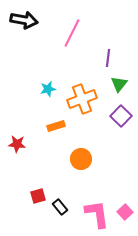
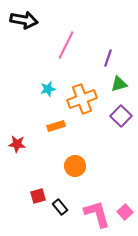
pink line: moved 6 px left, 12 px down
purple line: rotated 12 degrees clockwise
green triangle: rotated 36 degrees clockwise
orange circle: moved 6 px left, 7 px down
pink L-shape: rotated 8 degrees counterclockwise
